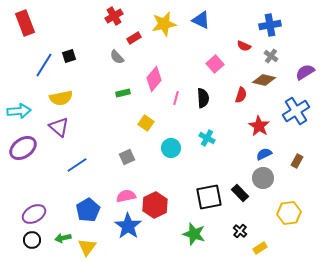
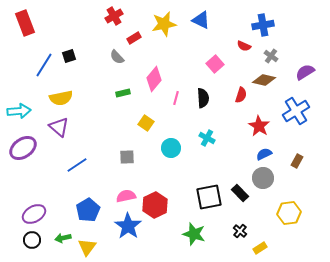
blue cross at (270, 25): moved 7 px left
gray square at (127, 157): rotated 21 degrees clockwise
